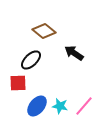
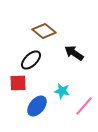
cyan star: moved 2 px right, 15 px up
